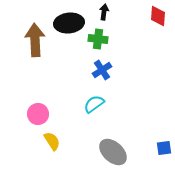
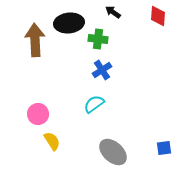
black arrow: moved 9 px right; rotated 63 degrees counterclockwise
